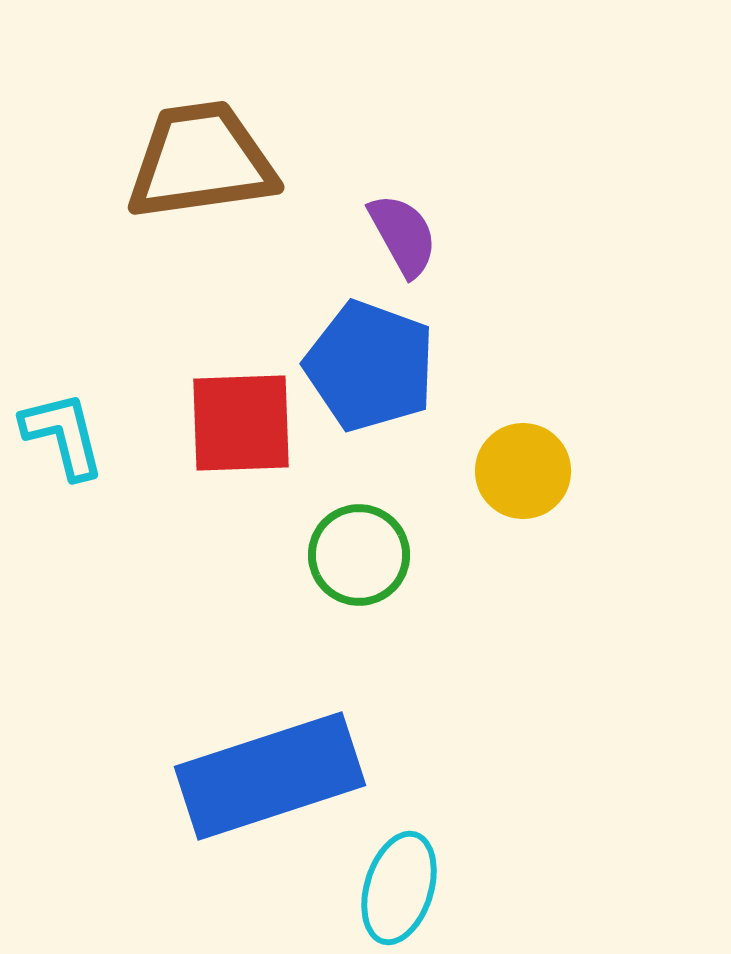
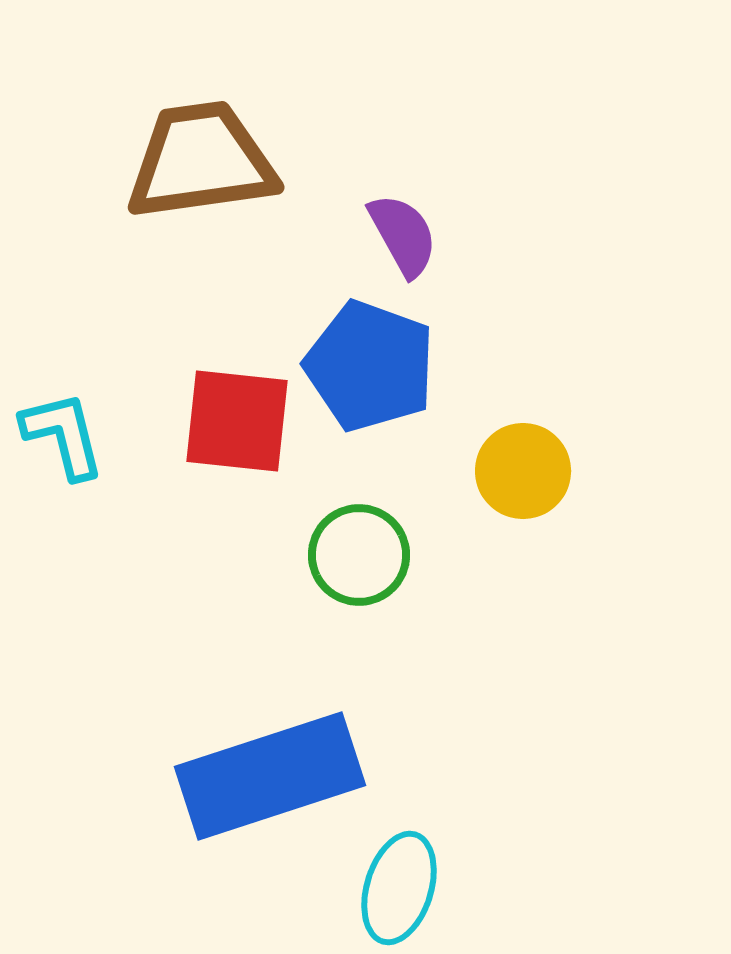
red square: moved 4 px left, 2 px up; rotated 8 degrees clockwise
